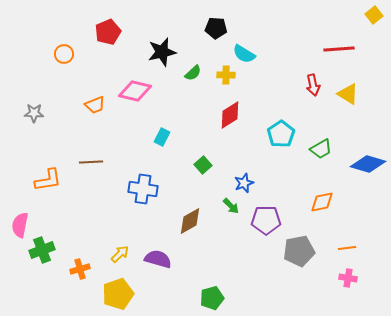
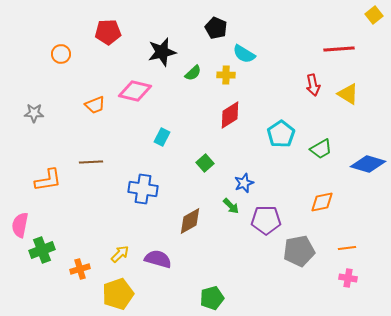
black pentagon: rotated 20 degrees clockwise
red pentagon: rotated 20 degrees clockwise
orange circle: moved 3 px left
green square: moved 2 px right, 2 px up
